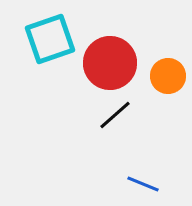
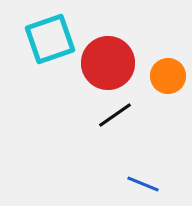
red circle: moved 2 px left
black line: rotated 6 degrees clockwise
